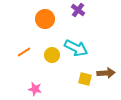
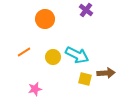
purple cross: moved 8 px right
cyan arrow: moved 1 px right, 7 px down
yellow circle: moved 1 px right, 2 px down
pink star: rotated 24 degrees counterclockwise
